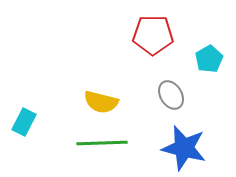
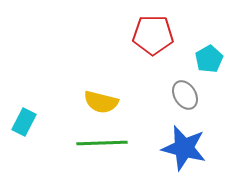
gray ellipse: moved 14 px right
